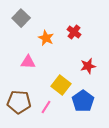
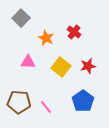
yellow square: moved 18 px up
pink line: rotated 72 degrees counterclockwise
